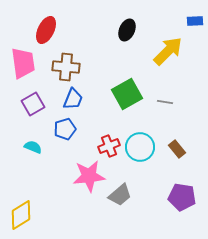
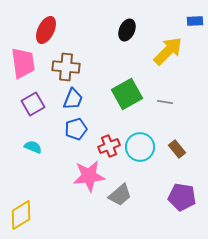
blue pentagon: moved 11 px right
